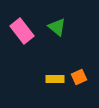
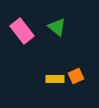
orange square: moved 3 px left, 1 px up
